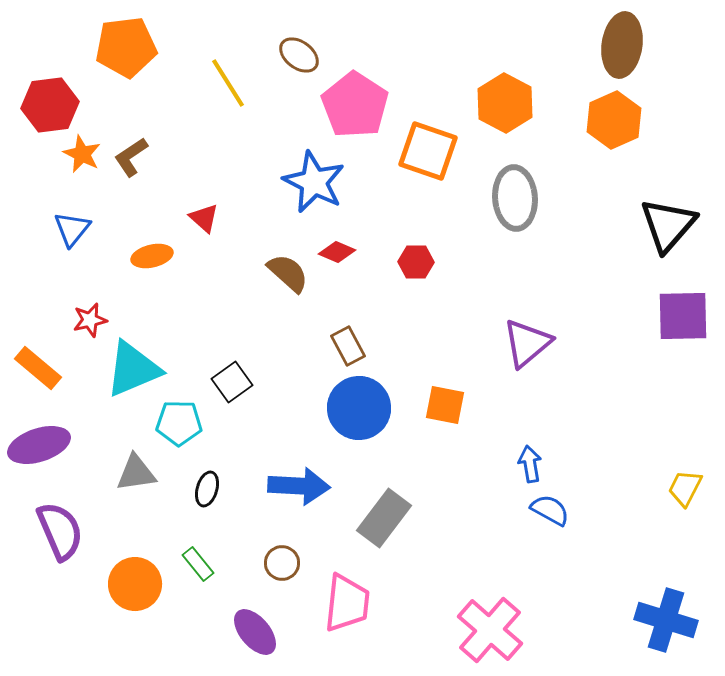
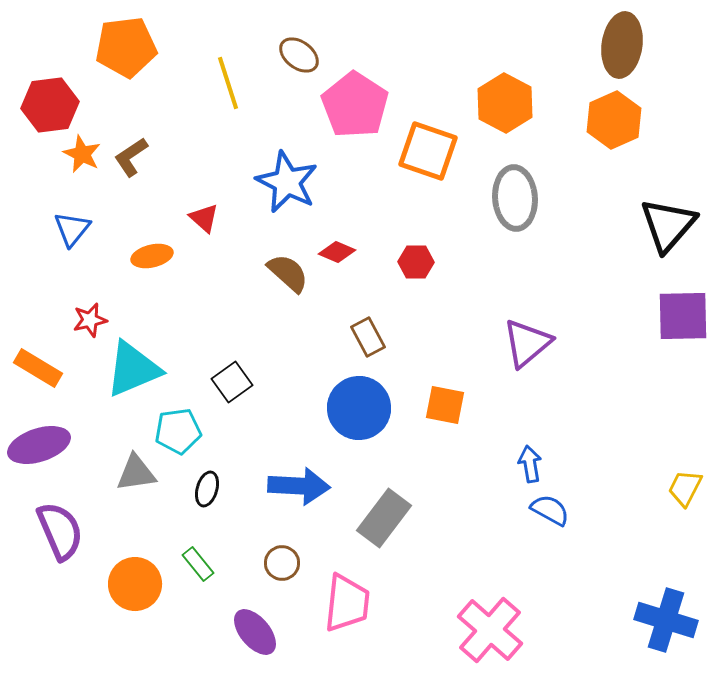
yellow line at (228, 83): rotated 14 degrees clockwise
blue star at (314, 182): moved 27 px left
brown rectangle at (348, 346): moved 20 px right, 9 px up
orange rectangle at (38, 368): rotated 9 degrees counterclockwise
cyan pentagon at (179, 423): moved 1 px left, 8 px down; rotated 9 degrees counterclockwise
